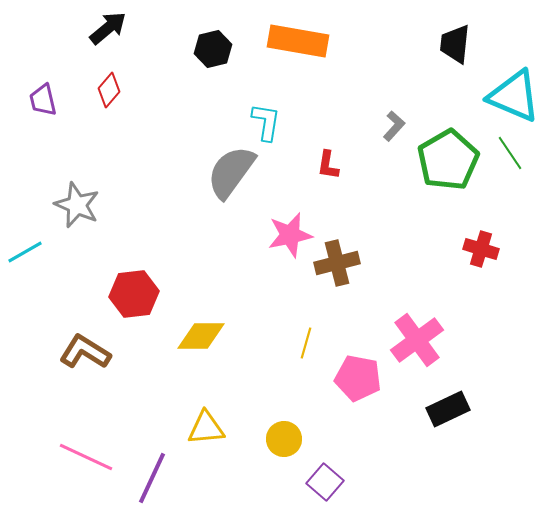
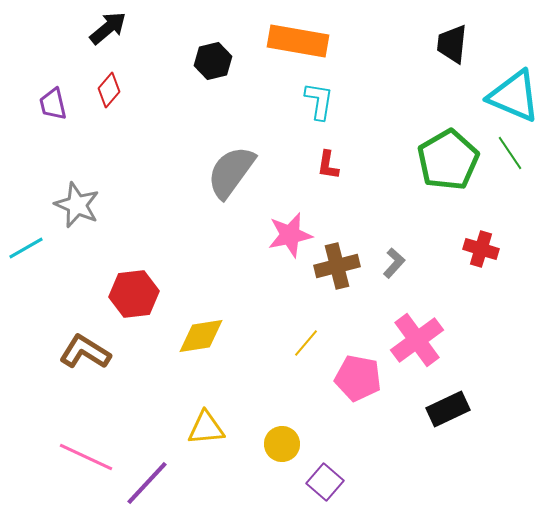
black trapezoid: moved 3 px left
black hexagon: moved 12 px down
purple trapezoid: moved 10 px right, 4 px down
cyan L-shape: moved 53 px right, 21 px up
gray L-shape: moved 137 px down
cyan line: moved 1 px right, 4 px up
brown cross: moved 3 px down
yellow diamond: rotated 9 degrees counterclockwise
yellow line: rotated 24 degrees clockwise
yellow circle: moved 2 px left, 5 px down
purple line: moved 5 px left, 5 px down; rotated 18 degrees clockwise
